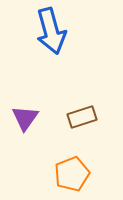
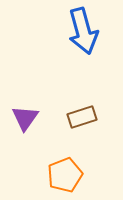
blue arrow: moved 32 px right
orange pentagon: moved 7 px left, 1 px down
